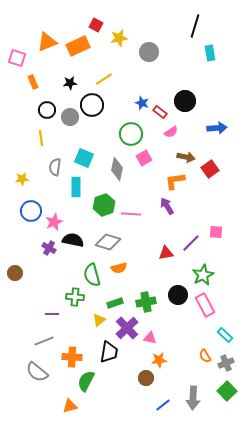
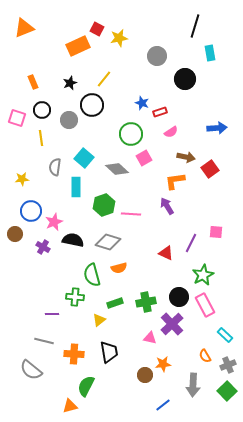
red square at (96, 25): moved 1 px right, 4 px down
orange triangle at (47, 42): moved 23 px left, 14 px up
gray circle at (149, 52): moved 8 px right, 4 px down
pink square at (17, 58): moved 60 px down
yellow line at (104, 79): rotated 18 degrees counterclockwise
black star at (70, 83): rotated 16 degrees counterclockwise
black circle at (185, 101): moved 22 px up
black circle at (47, 110): moved 5 px left
red rectangle at (160, 112): rotated 56 degrees counterclockwise
gray circle at (70, 117): moved 1 px left, 3 px down
cyan square at (84, 158): rotated 18 degrees clockwise
gray diamond at (117, 169): rotated 60 degrees counterclockwise
purple line at (191, 243): rotated 18 degrees counterclockwise
purple cross at (49, 248): moved 6 px left, 1 px up
red triangle at (166, 253): rotated 35 degrees clockwise
brown circle at (15, 273): moved 39 px up
black circle at (178, 295): moved 1 px right, 2 px down
purple cross at (127, 328): moved 45 px right, 4 px up
gray line at (44, 341): rotated 36 degrees clockwise
black trapezoid at (109, 352): rotated 20 degrees counterclockwise
orange cross at (72, 357): moved 2 px right, 3 px up
orange star at (159, 360): moved 4 px right, 4 px down
gray cross at (226, 363): moved 2 px right, 2 px down
gray semicircle at (37, 372): moved 6 px left, 2 px up
brown circle at (146, 378): moved 1 px left, 3 px up
green semicircle at (86, 381): moved 5 px down
gray arrow at (193, 398): moved 13 px up
